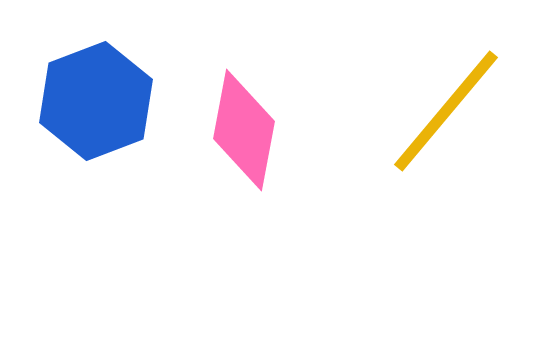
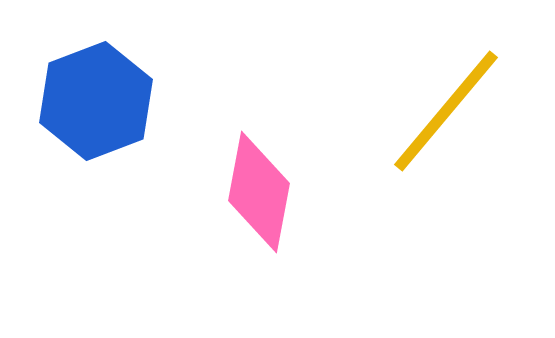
pink diamond: moved 15 px right, 62 px down
